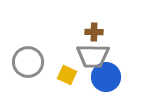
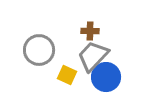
brown cross: moved 4 px left, 1 px up
gray trapezoid: rotated 132 degrees clockwise
gray circle: moved 11 px right, 12 px up
